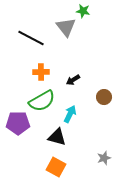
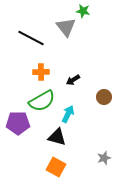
cyan arrow: moved 2 px left
